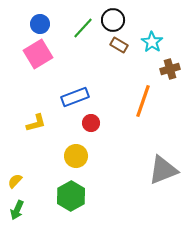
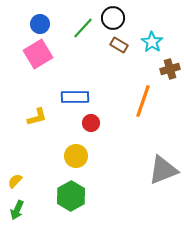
black circle: moved 2 px up
blue rectangle: rotated 20 degrees clockwise
yellow L-shape: moved 1 px right, 6 px up
